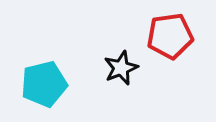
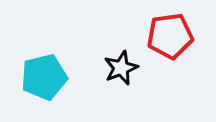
cyan pentagon: moved 7 px up
